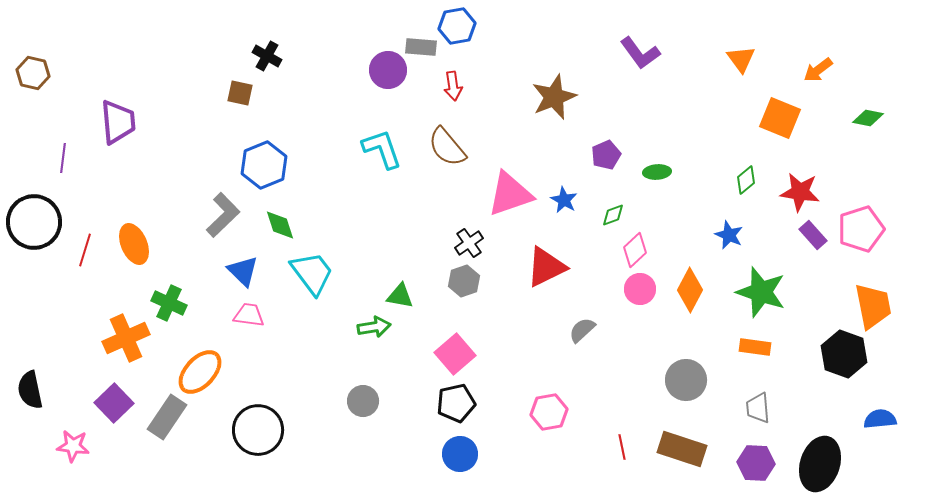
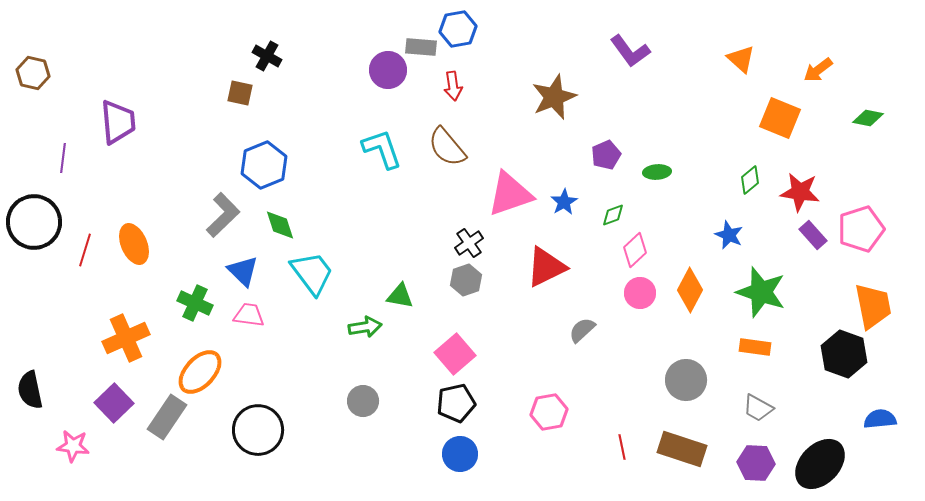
blue hexagon at (457, 26): moved 1 px right, 3 px down
purple L-shape at (640, 53): moved 10 px left, 2 px up
orange triangle at (741, 59): rotated 12 degrees counterclockwise
green diamond at (746, 180): moved 4 px right
blue star at (564, 200): moved 2 px down; rotated 12 degrees clockwise
gray hexagon at (464, 281): moved 2 px right, 1 px up
pink circle at (640, 289): moved 4 px down
green cross at (169, 303): moved 26 px right
green arrow at (374, 327): moved 9 px left
gray trapezoid at (758, 408): rotated 56 degrees counterclockwise
black ellipse at (820, 464): rotated 26 degrees clockwise
